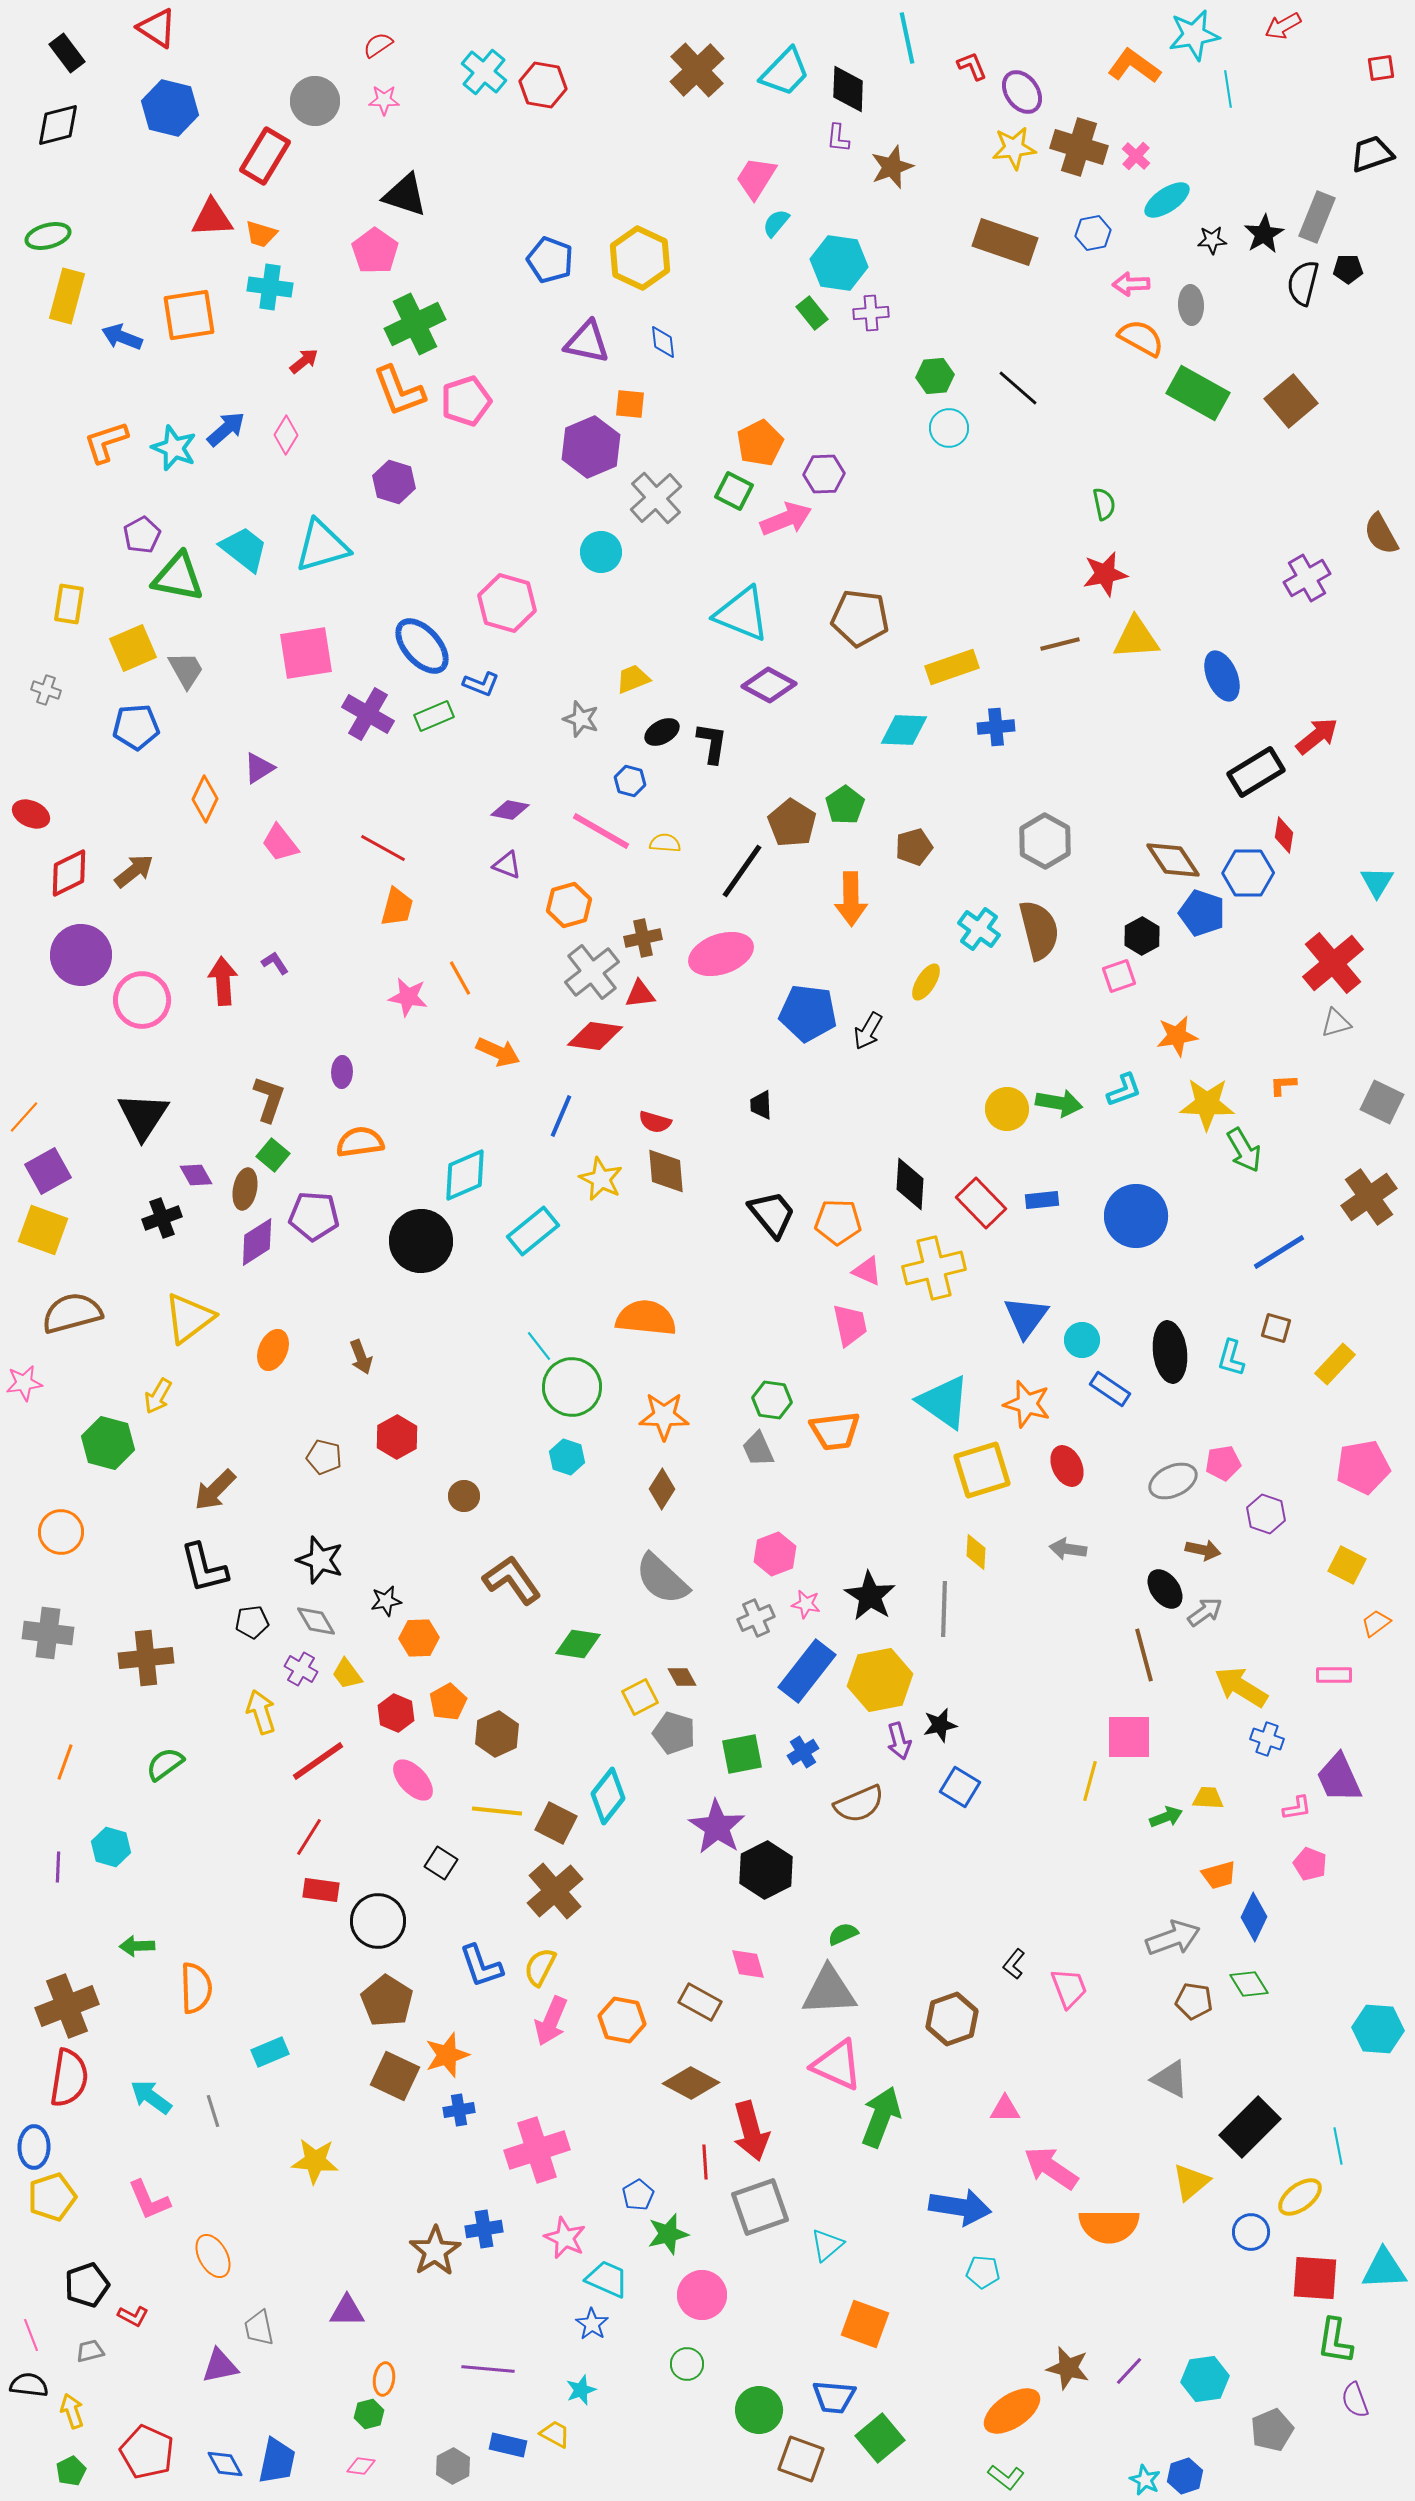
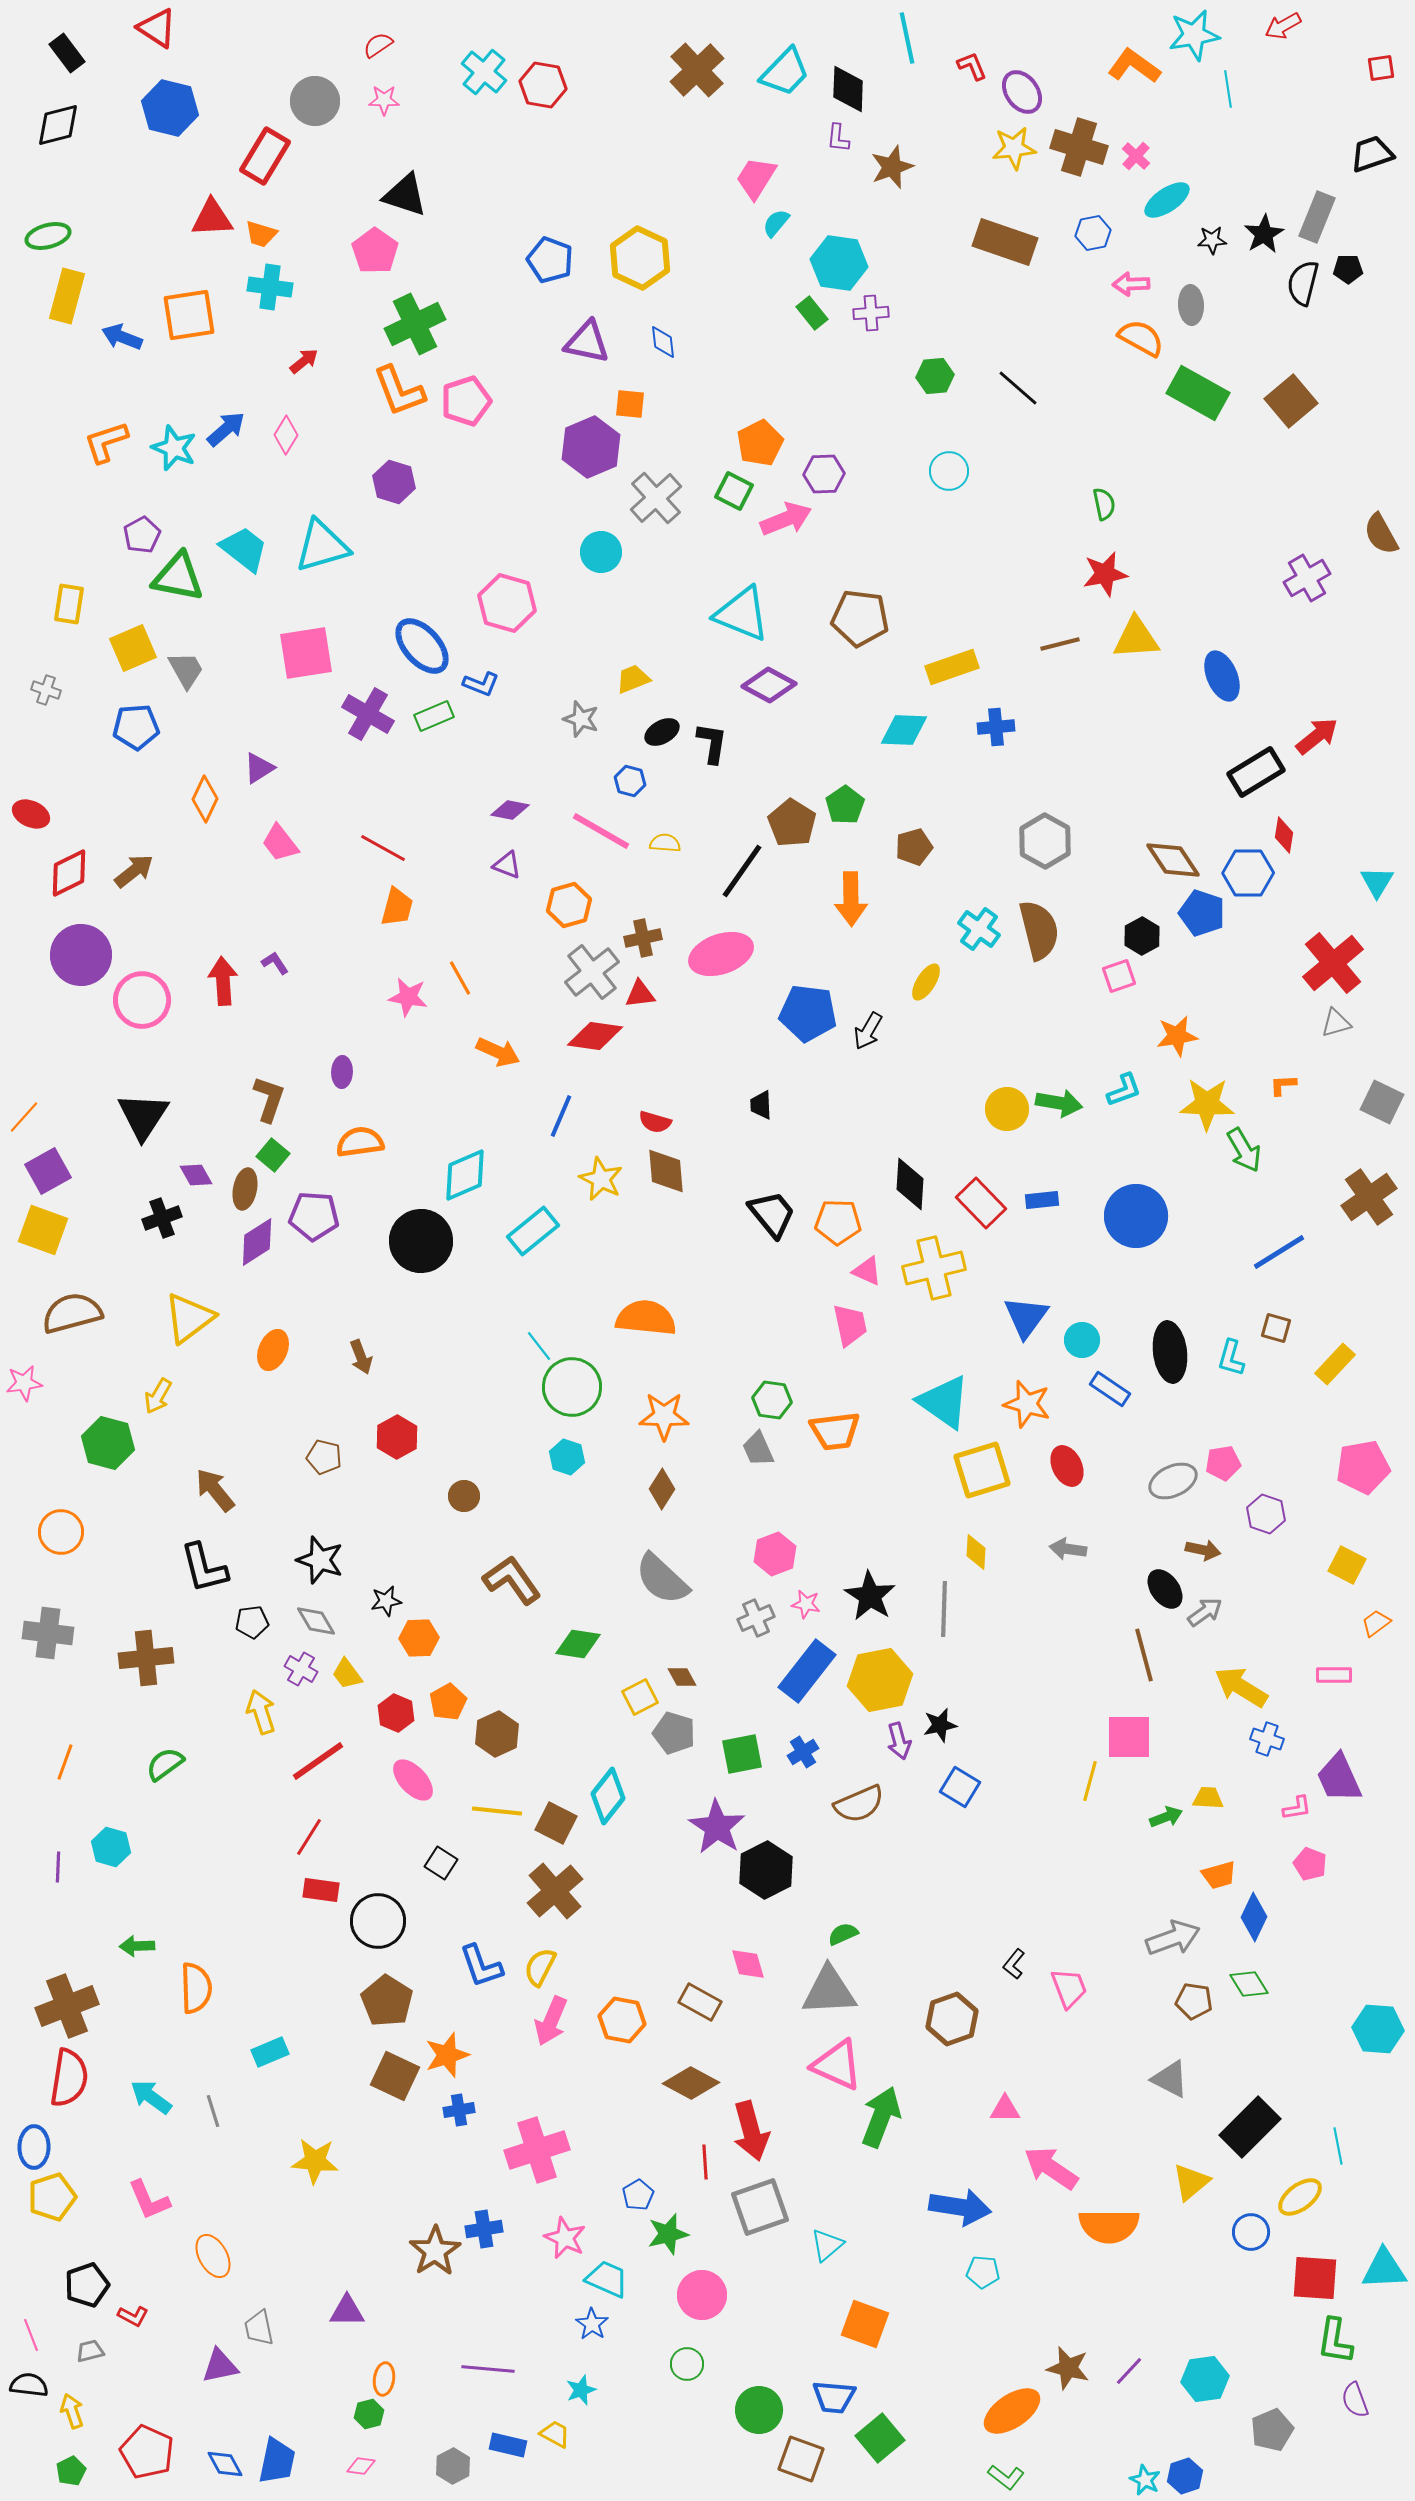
cyan circle at (949, 428): moved 43 px down
brown arrow at (215, 1490): rotated 96 degrees clockwise
